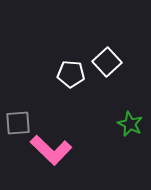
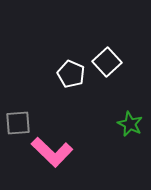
white pentagon: rotated 20 degrees clockwise
pink L-shape: moved 1 px right, 2 px down
